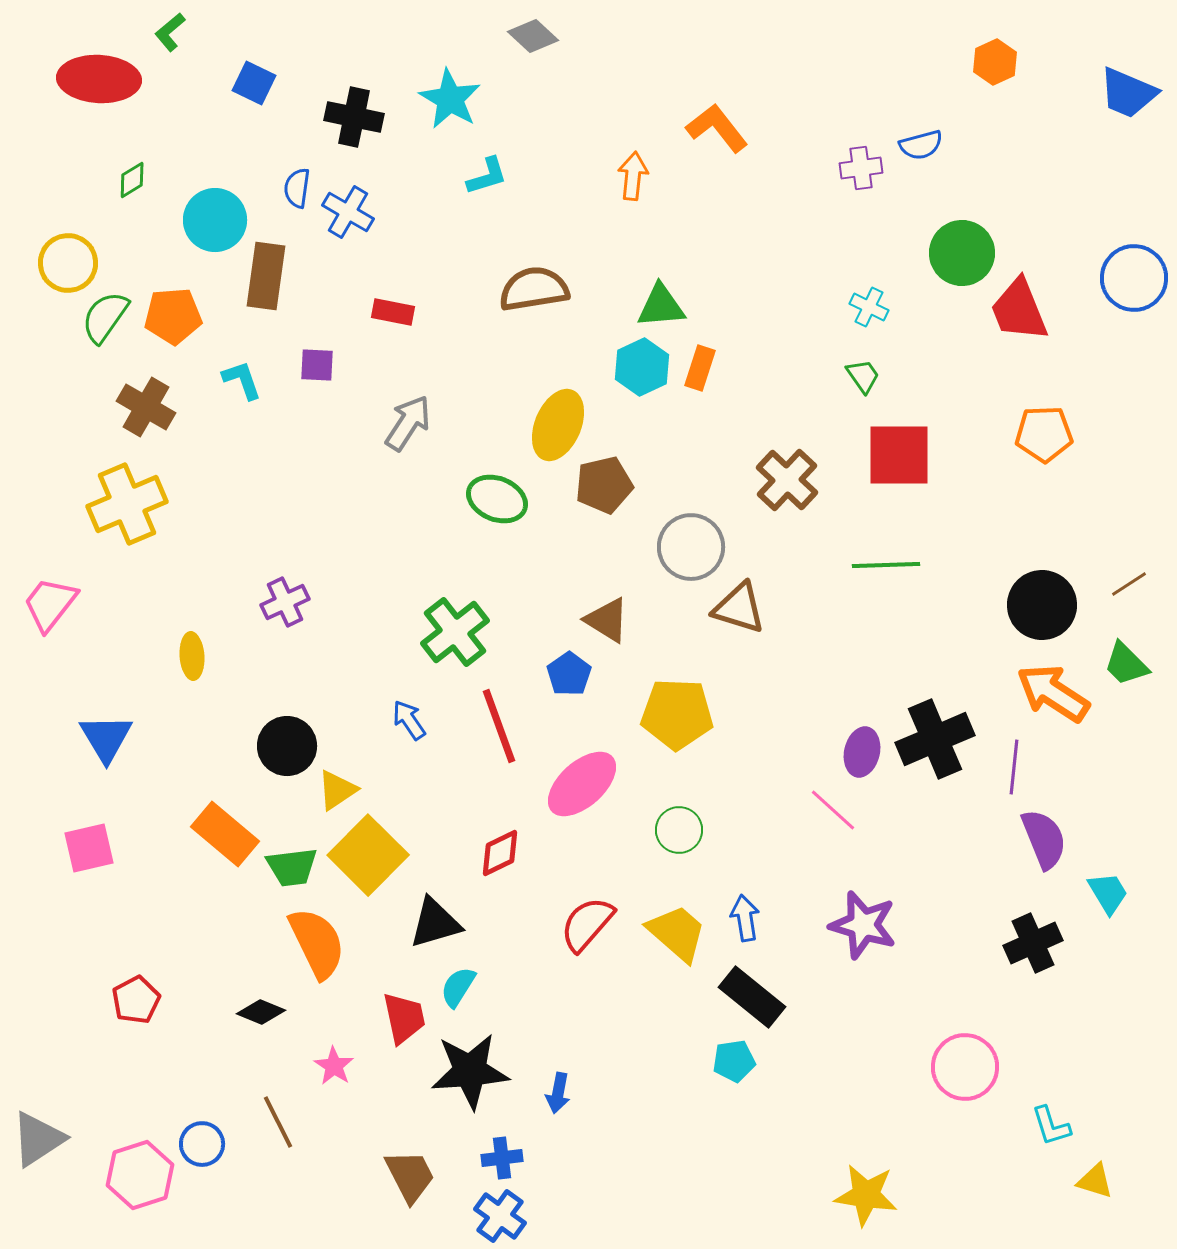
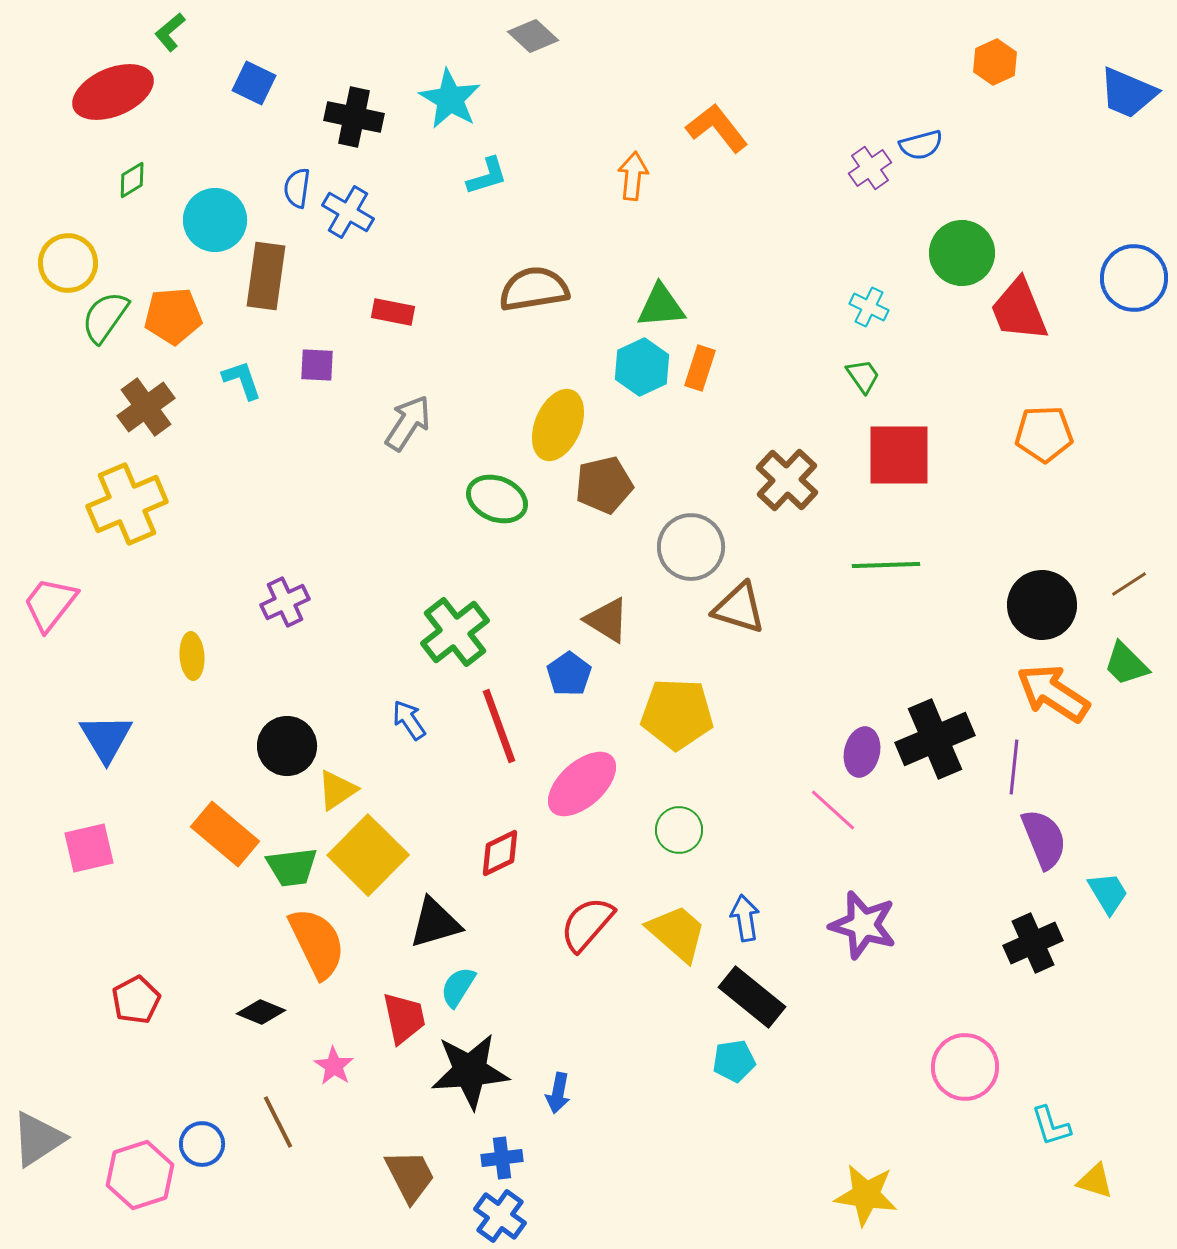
red ellipse at (99, 79): moved 14 px right, 13 px down; rotated 26 degrees counterclockwise
purple cross at (861, 168): moved 9 px right; rotated 27 degrees counterclockwise
brown cross at (146, 407): rotated 24 degrees clockwise
